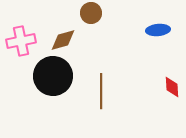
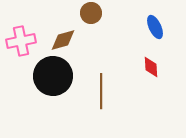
blue ellipse: moved 3 px left, 3 px up; rotated 70 degrees clockwise
red diamond: moved 21 px left, 20 px up
